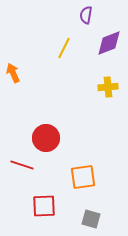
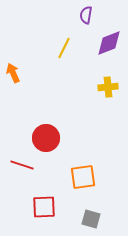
red square: moved 1 px down
